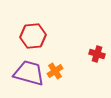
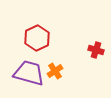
red hexagon: moved 4 px right, 2 px down; rotated 20 degrees counterclockwise
red cross: moved 1 px left, 4 px up
